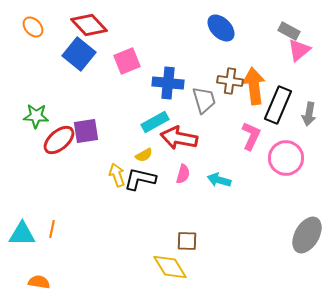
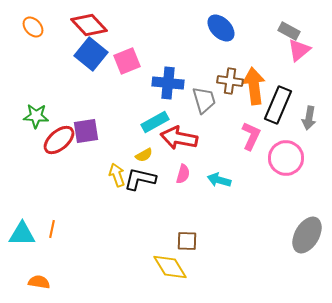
blue square: moved 12 px right
gray arrow: moved 4 px down
